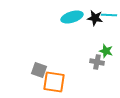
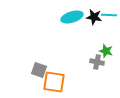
black star: moved 1 px left, 1 px up
